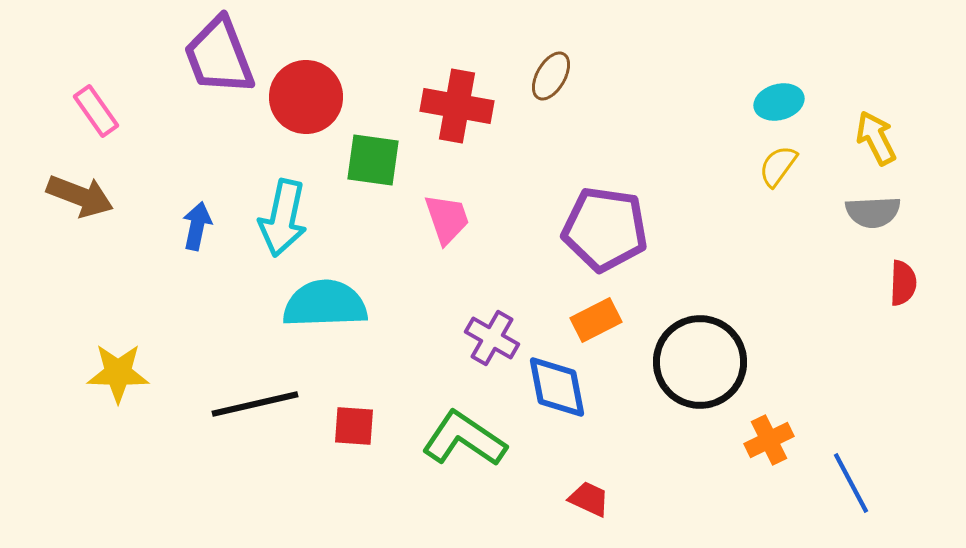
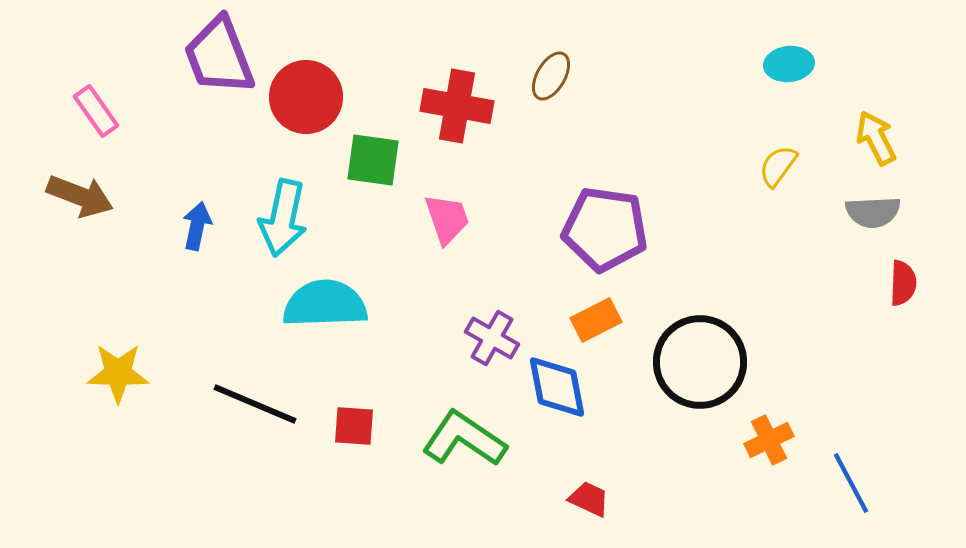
cyan ellipse: moved 10 px right, 38 px up; rotated 9 degrees clockwise
black line: rotated 36 degrees clockwise
